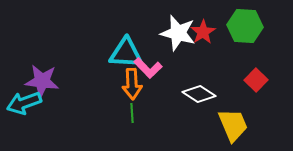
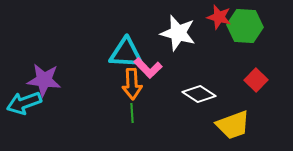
red star: moved 16 px right, 15 px up; rotated 25 degrees counterclockwise
purple star: moved 2 px right, 1 px up
yellow trapezoid: rotated 93 degrees clockwise
